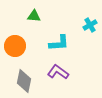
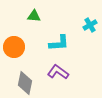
orange circle: moved 1 px left, 1 px down
gray diamond: moved 1 px right, 2 px down
